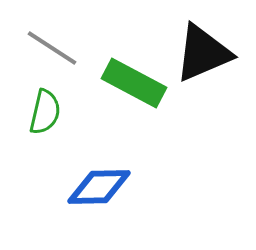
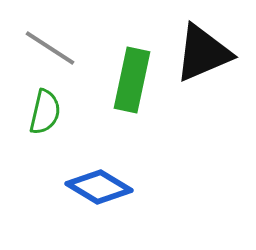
gray line: moved 2 px left
green rectangle: moved 2 px left, 3 px up; rotated 74 degrees clockwise
blue diamond: rotated 32 degrees clockwise
